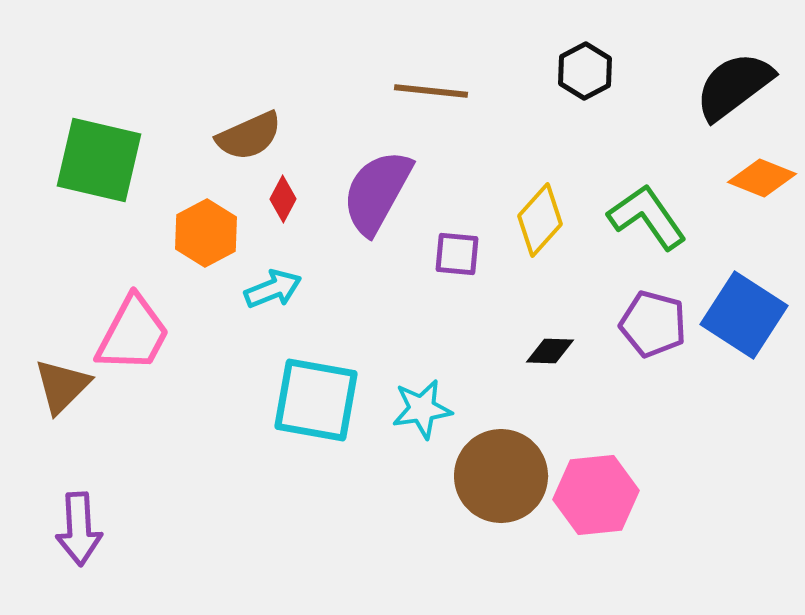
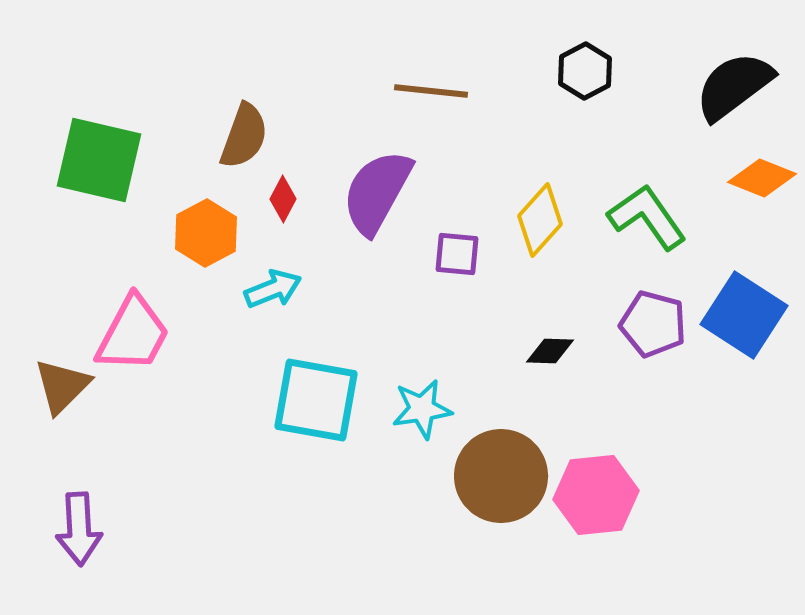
brown semicircle: moved 5 px left; rotated 46 degrees counterclockwise
